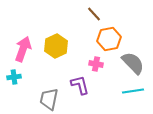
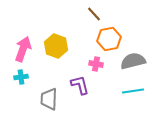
yellow hexagon: rotated 15 degrees counterclockwise
gray semicircle: moved 2 px up; rotated 60 degrees counterclockwise
cyan cross: moved 7 px right
gray trapezoid: rotated 10 degrees counterclockwise
